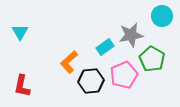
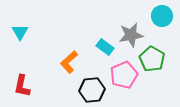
cyan rectangle: rotated 72 degrees clockwise
black hexagon: moved 1 px right, 9 px down
